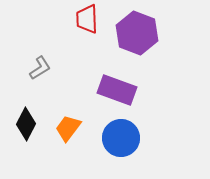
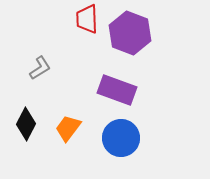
purple hexagon: moved 7 px left
